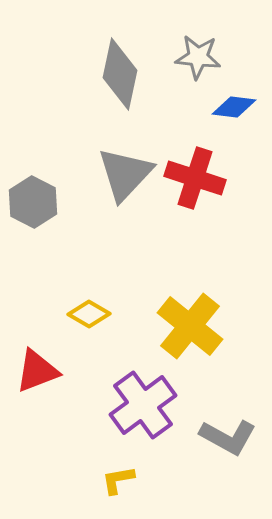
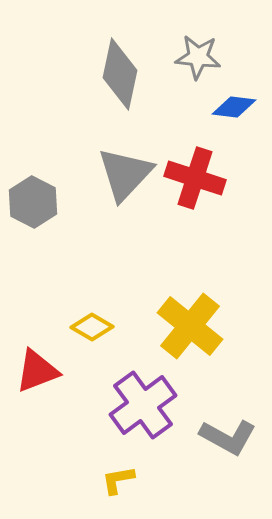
yellow diamond: moved 3 px right, 13 px down
